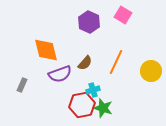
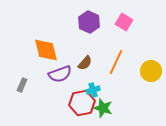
pink square: moved 1 px right, 7 px down
red hexagon: moved 2 px up
